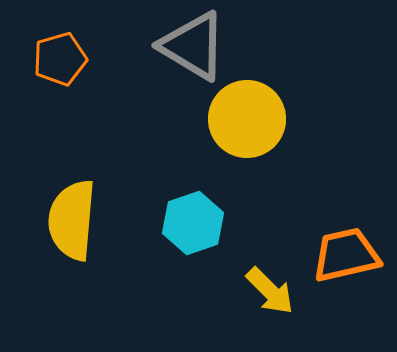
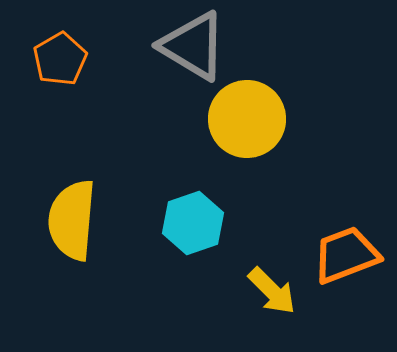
orange pentagon: rotated 14 degrees counterclockwise
orange trapezoid: rotated 8 degrees counterclockwise
yellow arrow: moved 2 px right
